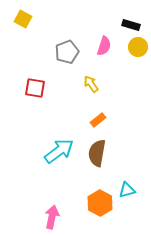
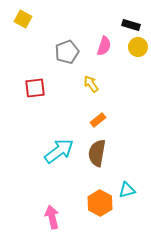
red square: rotated 15 degrees counterclockwise
pink arrow: rotated 25 degrees counterclockwise
